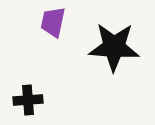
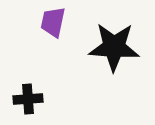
black cross: moved 1 px up
